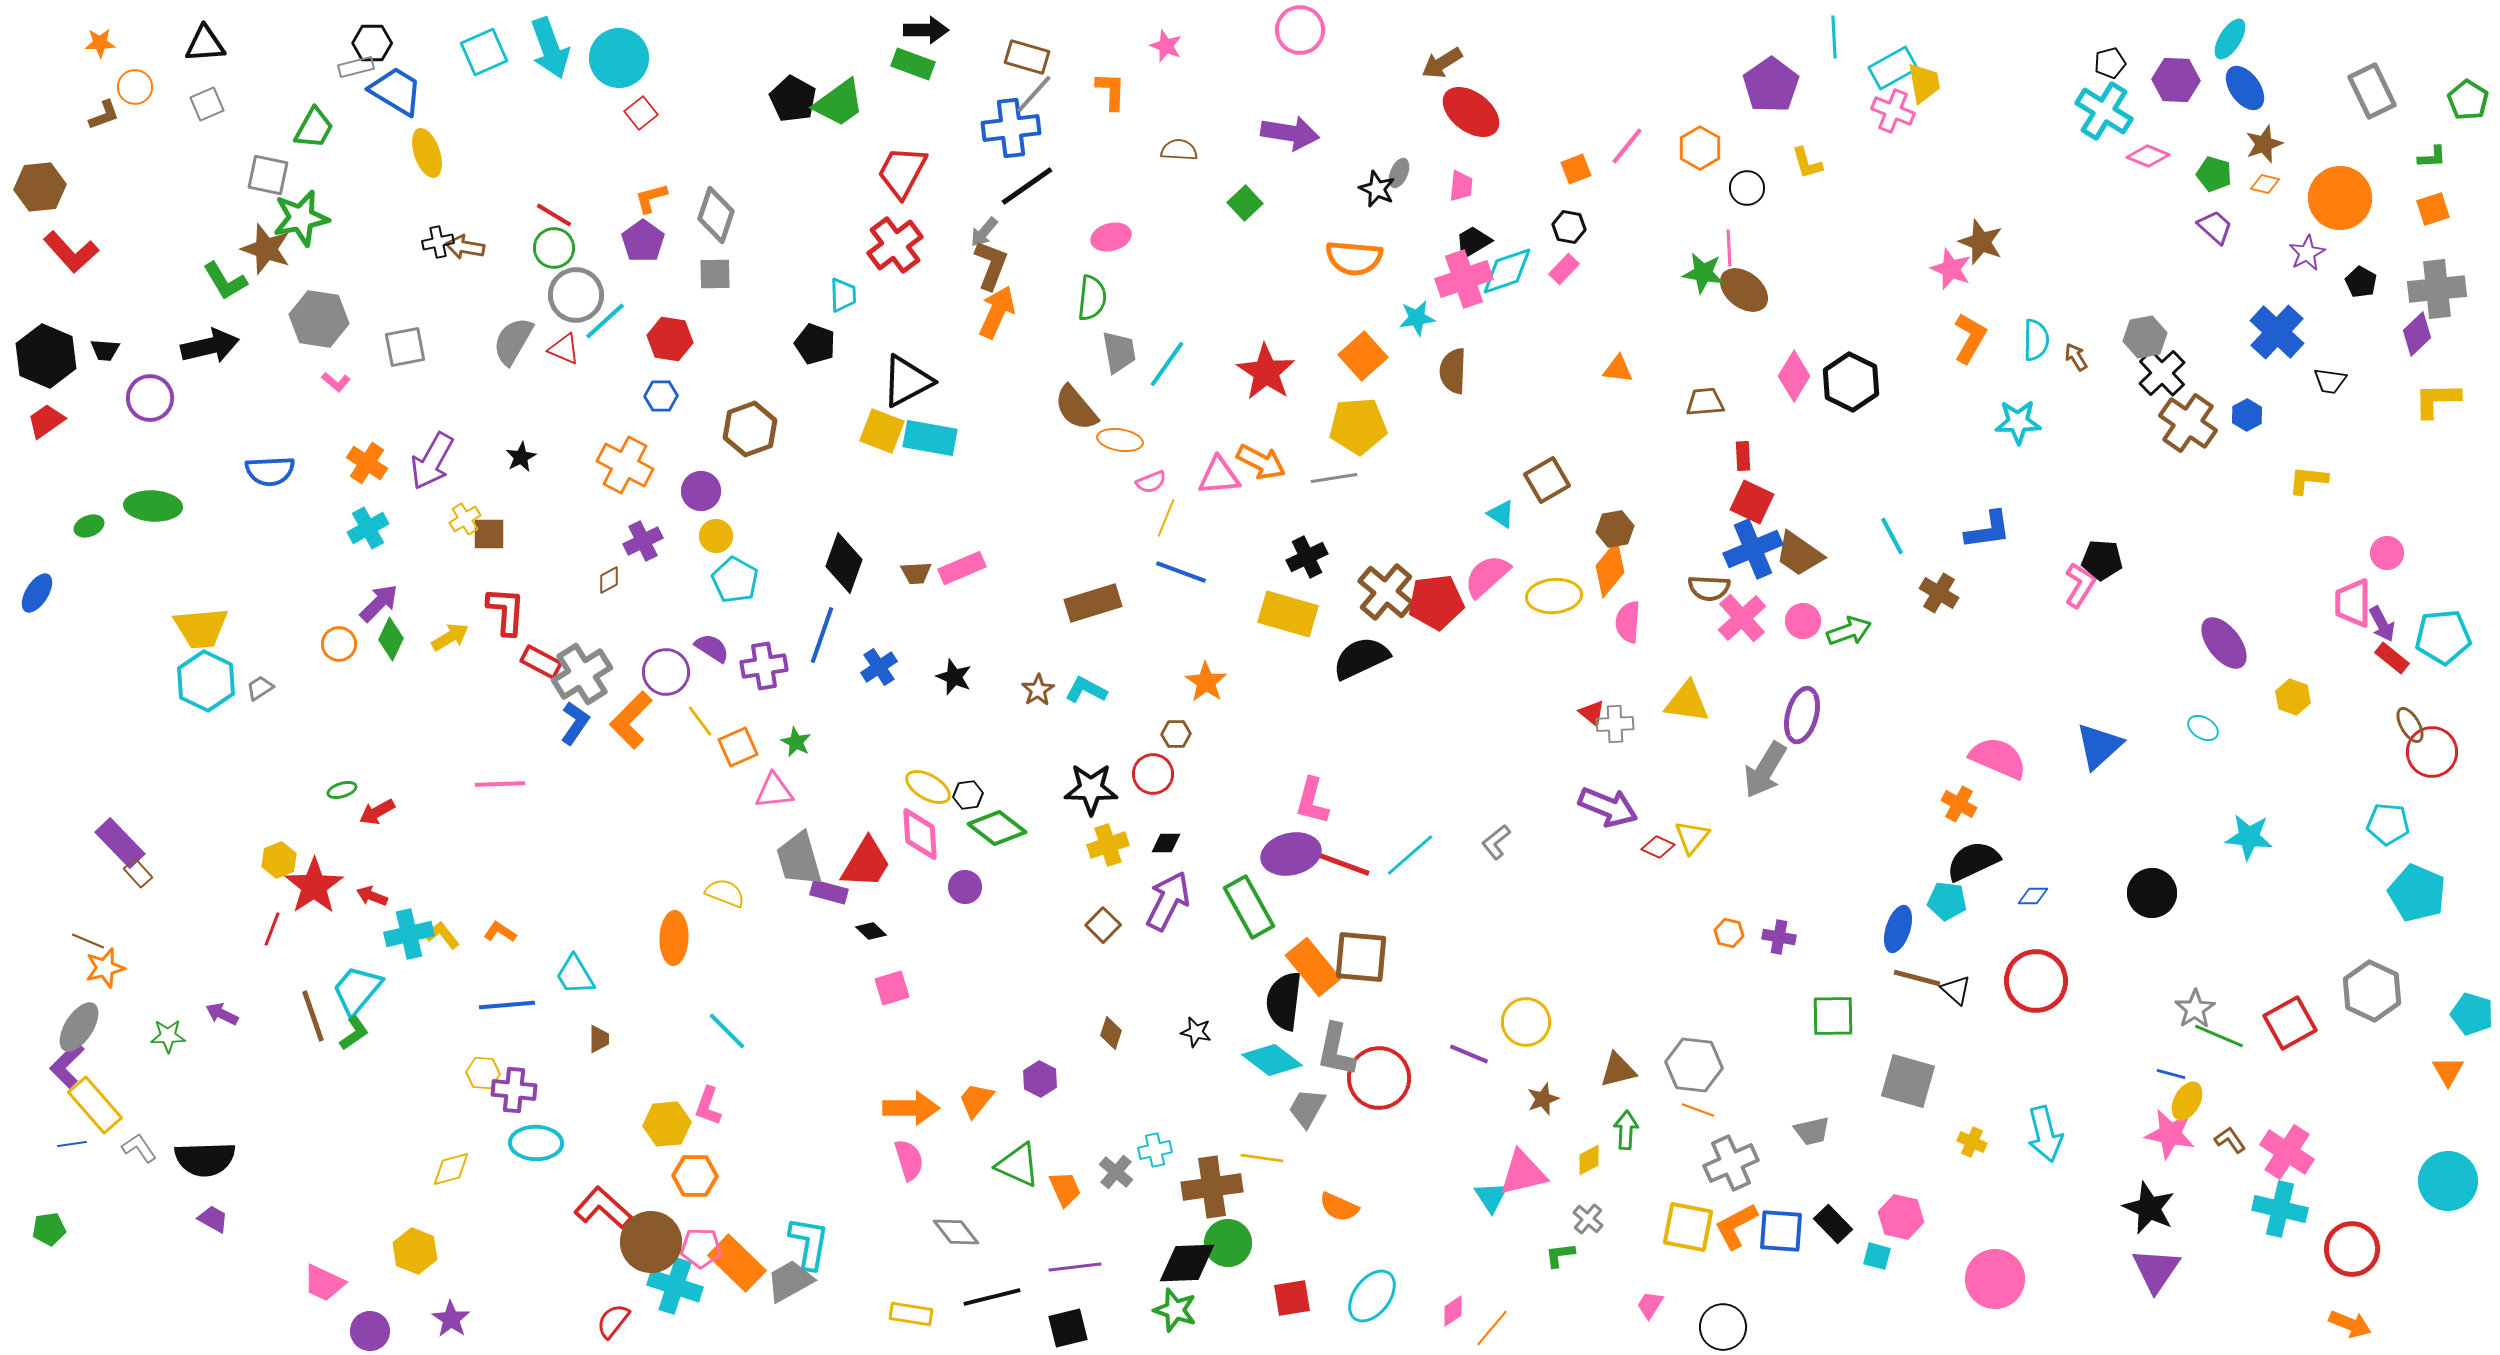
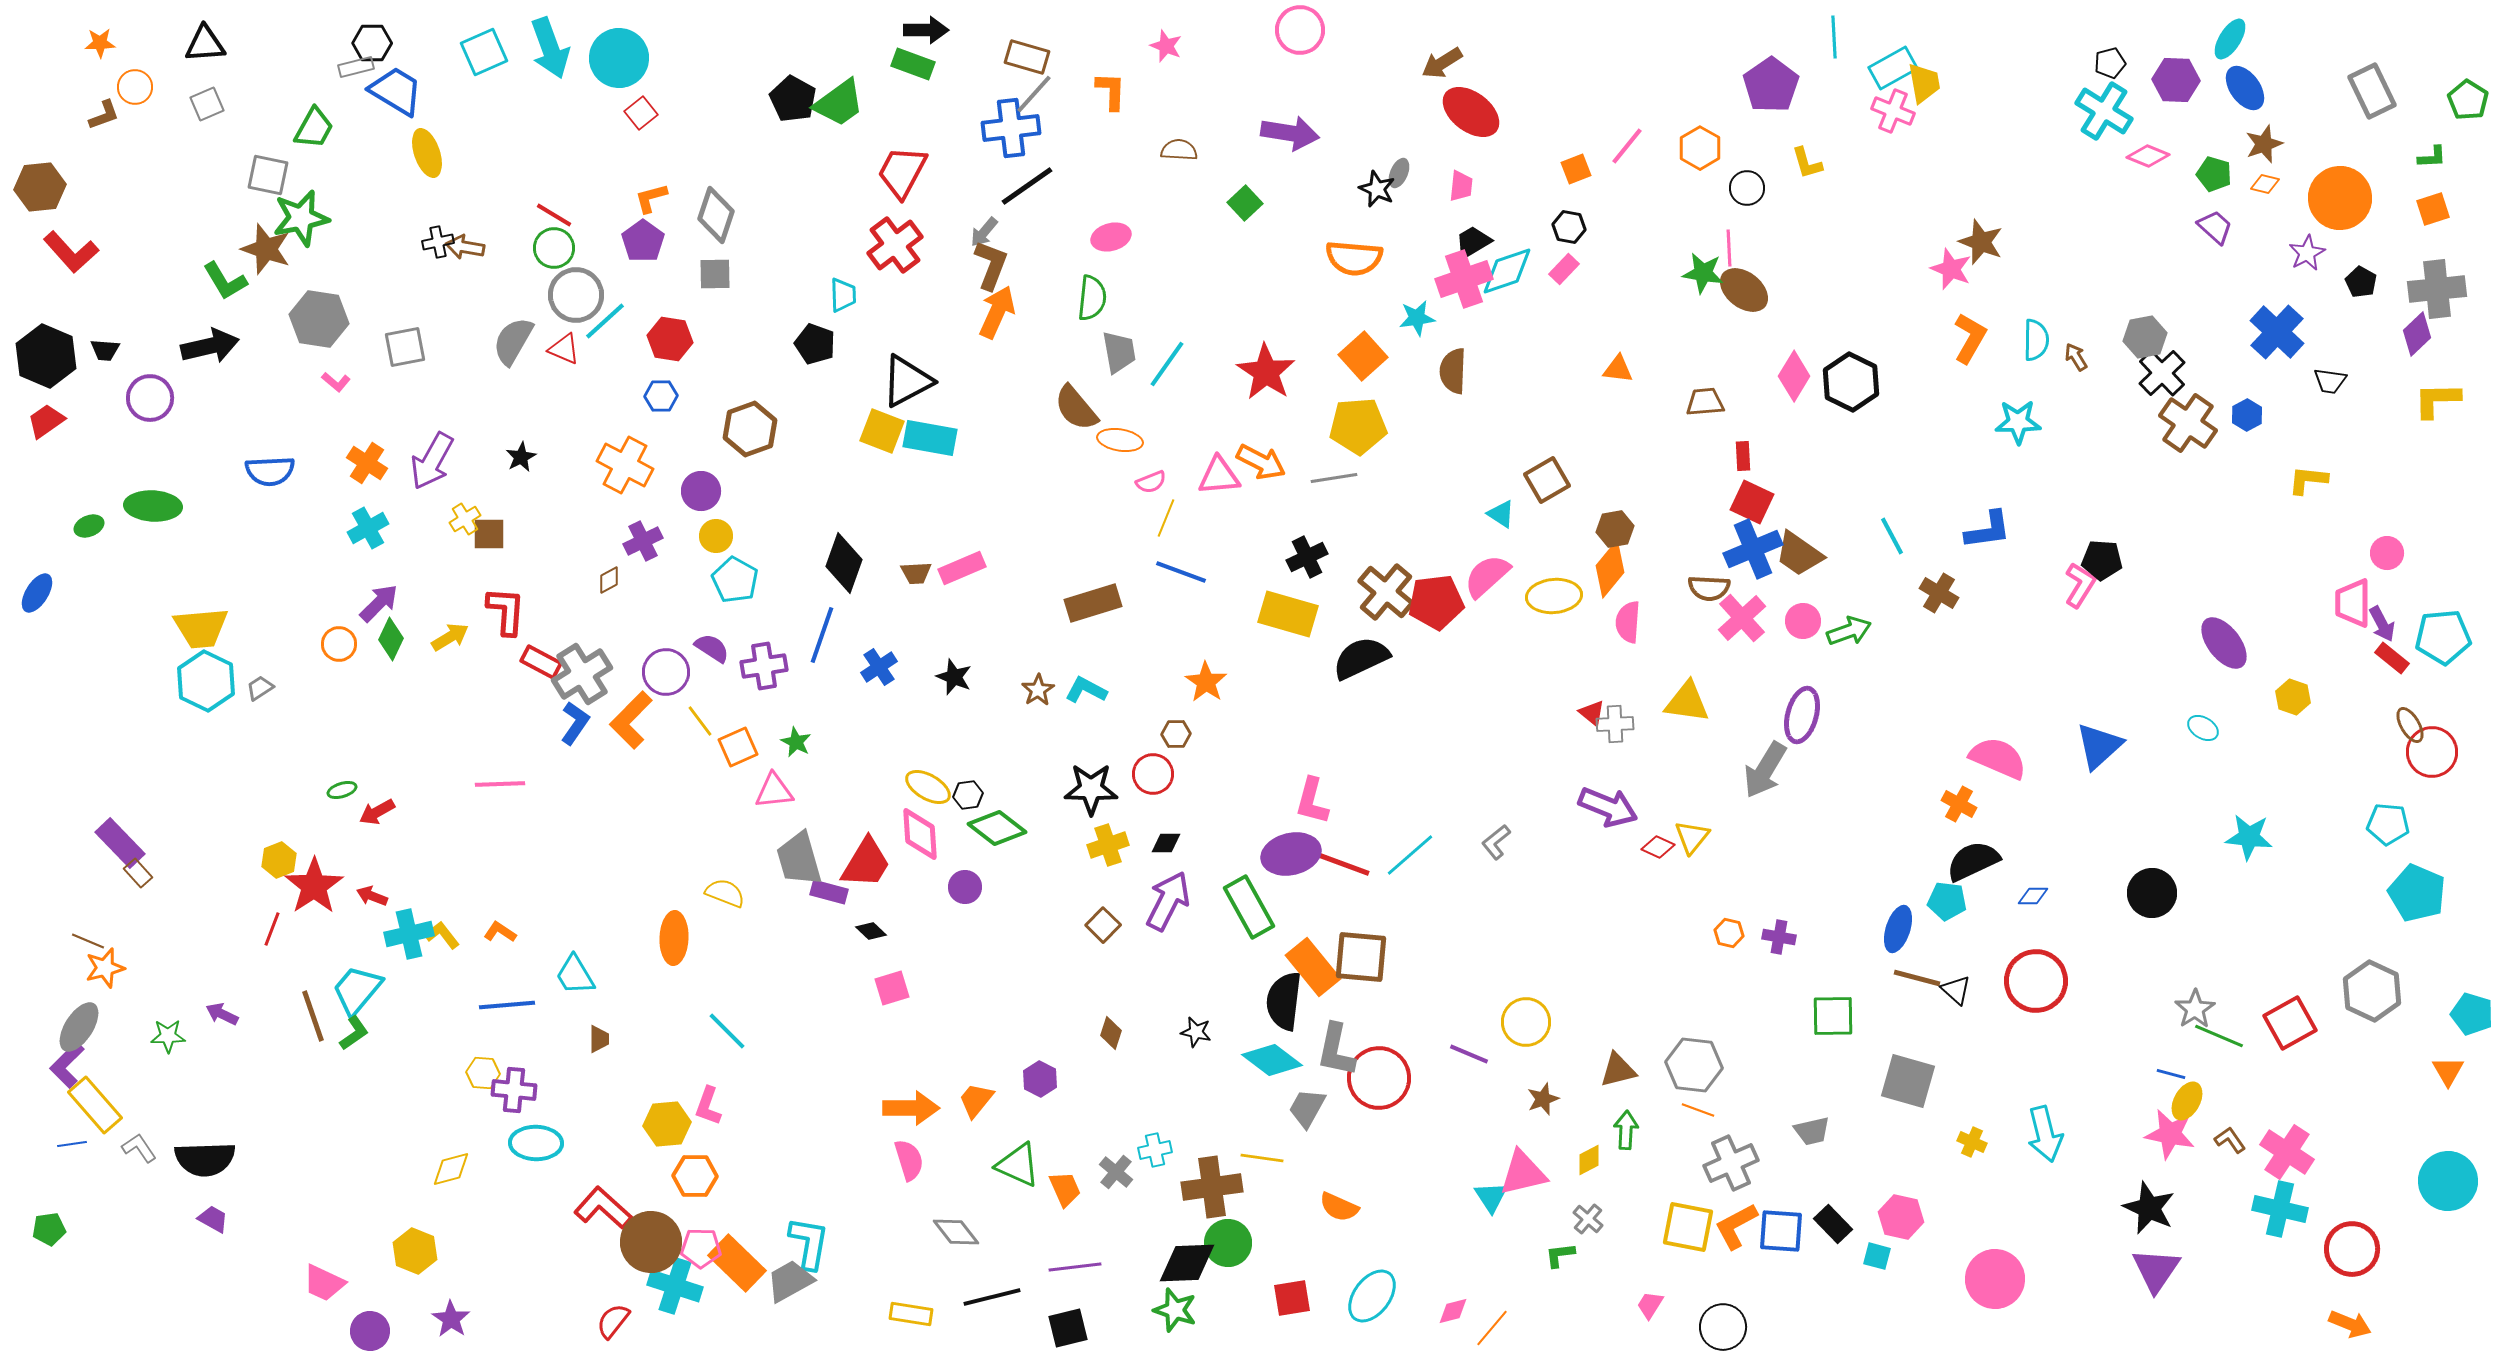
pink diamond at (1453, 1311): rotated 20 degrees clockwise
